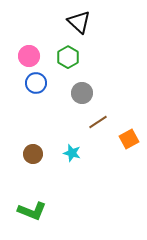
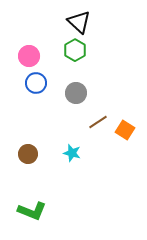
green hexagon: moved 7 px right, 7 px up
gray circle: moved 6 px left
orange square: moved 4 px left, 9 px up; rotated 30 degrees counterclockwise
brown circle: moved 5 px left
